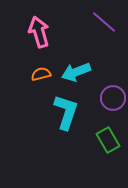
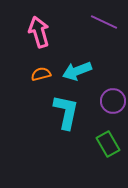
purple line: rotated 16 degrees counterclockwise
cyan arrow: moved 1 px right, 1 px up
purple circle: moved 3 px down
cyan L-shape: rotated 6 degrees counterclockwise
green rectangle: moved 4 px down
